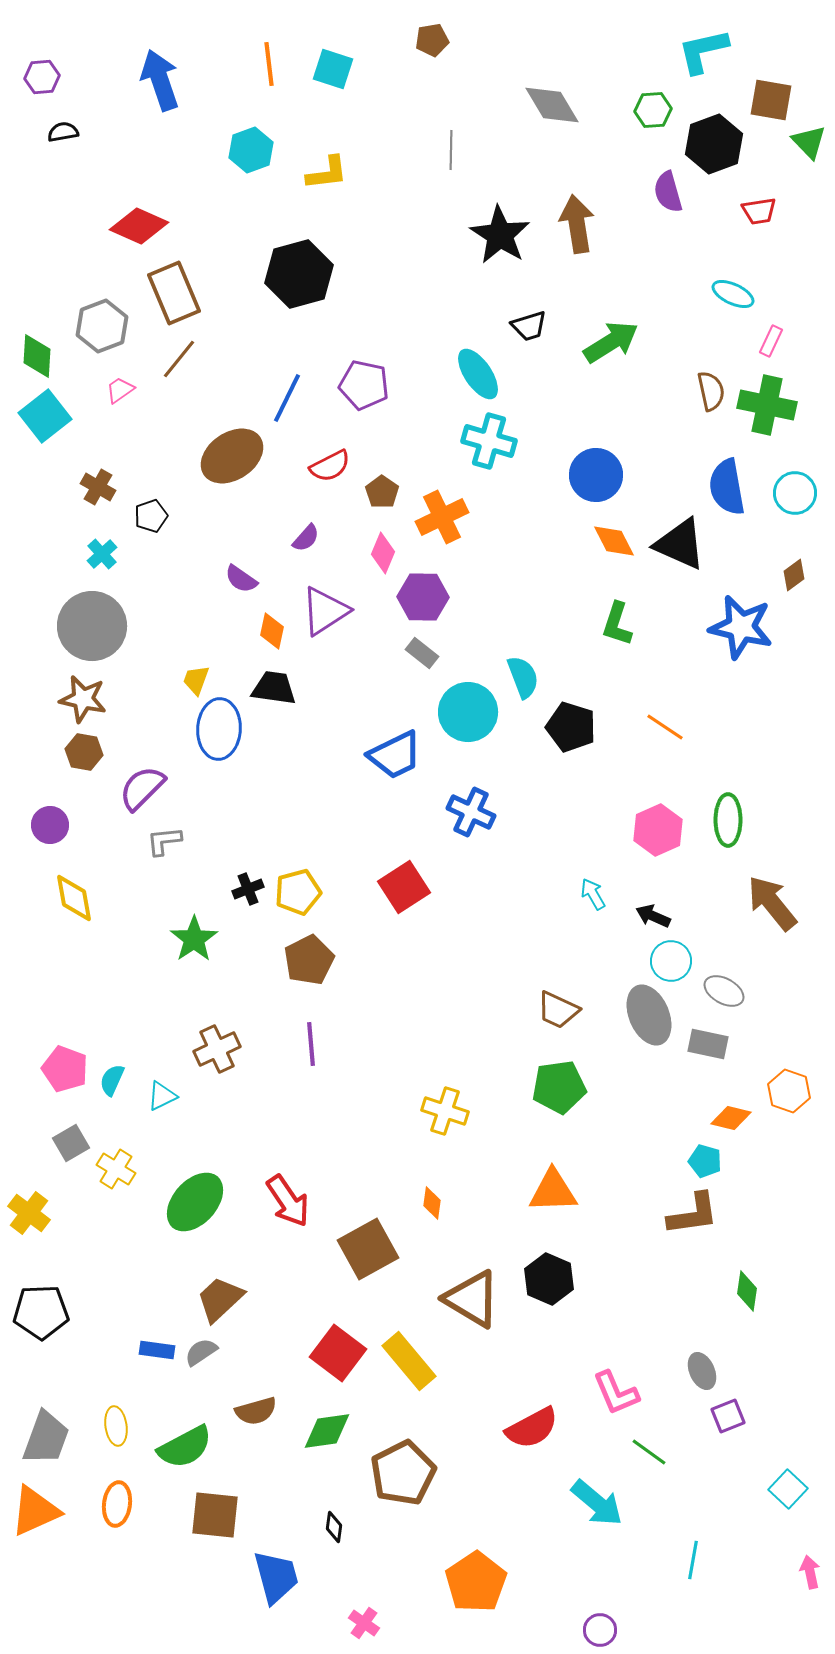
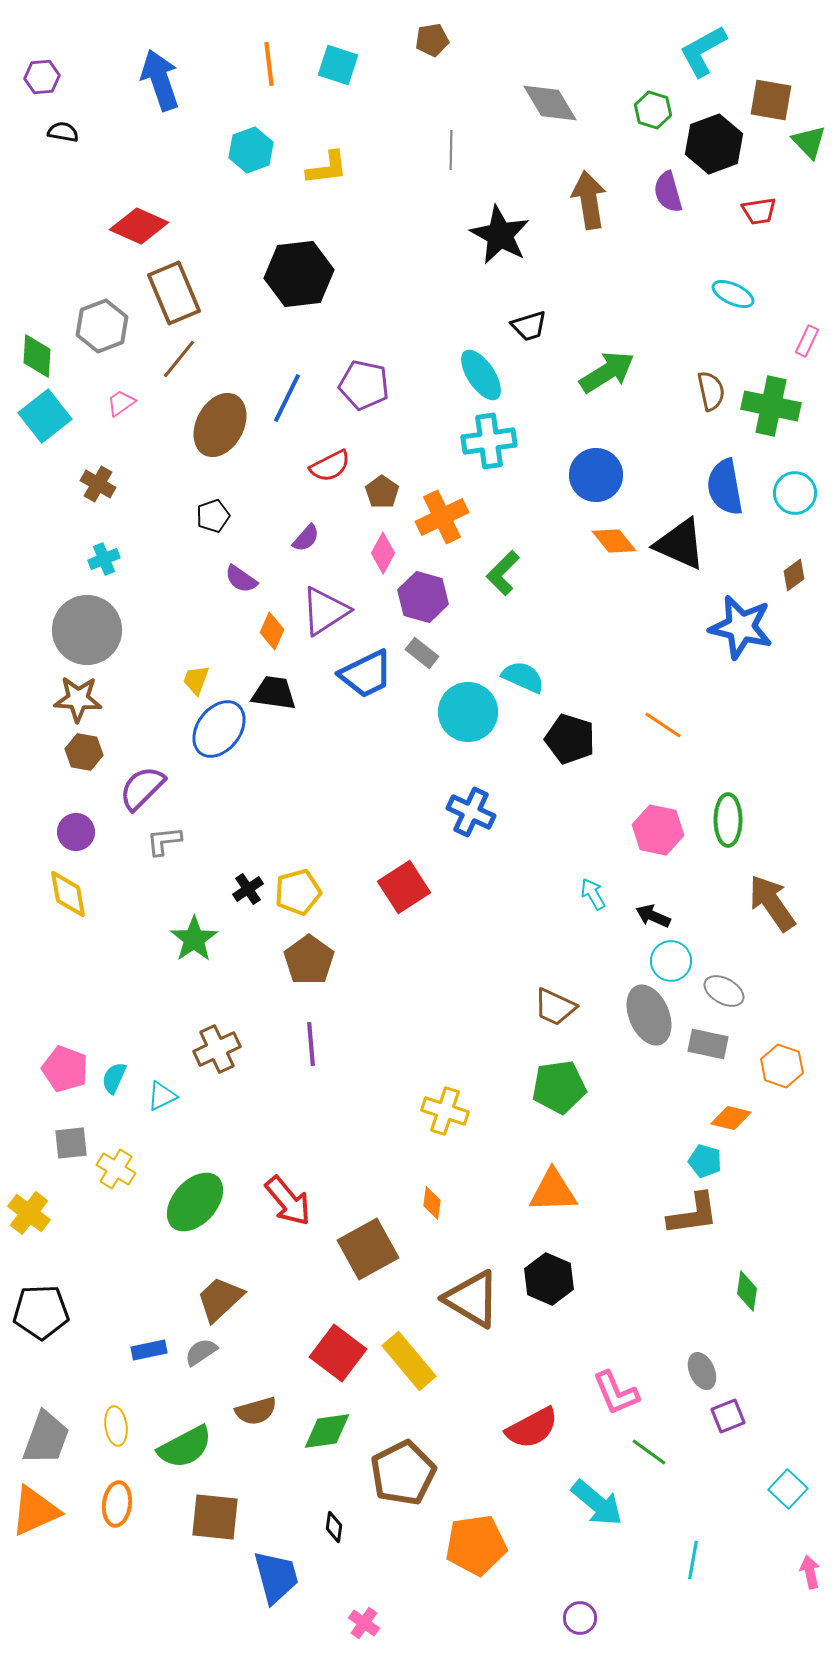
cyan L-shape at (703, 51): rotated 16 degrees counterclockwise
cyan square at (333, 69): moved 5 px right, 4 px up
gray diamond at (552, 105): moved 2 px left, 2 px up
green hexagon at (653, 110): rotated 21 degrees clockwise
black semicircle at (63, 132): rotated 20 degrees clockwise
yellow L-shape at (327, 173): moved 5 px up
brown arrow at (577, 224): moved 12 px right, 24 px up
black star at (500, 235): rotated 4 degrees counterclockwise
black hexagon at (299, 274): rotated 8 degrees clockwise
pink rectangle at (771, 341): moved 36 px right
green arrow at (611, 342): moved 4 px left, 30 px down
cyan ellipse at (478, 374): moved 3 px right, 1 px down
pink trapezoid at (120, 390): moved 1 px right, 13 px down
green cross at (767, 405): moved 4 px right, 1 px down
cyan cross at (489, 441): rotated 24 degrees counterclockwise
brown ellipse at (232, 456): moved 12 px left, 31 px up; rotated 28 degrees counterclockwise
brown cross at (98, 487): moved 3 px up
blue semicircle at (727, 487): moved 2 px left
black pentagon at (151, 516): moved 62 px right
orange diamond at (614, 541): rotated 12 degrees counterclockwise
pink diamond at (383, 553): rotated 6 degrees clockwise
cyan cross at (102, 554): moved 2 px right, 5 px down; rotated 20 degrees clockwise
purple hexagon at (423, 597): rotated 15 degrees clockwise
green L-shape at (617, 624): moved 114 px left, 51 px up; rotated 27 degrees clockwise
gray circle at (92, 626): moved 5 px left, 4 px down
orange diamond at (272, 631): rotated 12 degrees clockwise
cyan semicircle at (523, 677): rotated 45 degrees counterclockwise
black trapezoid at (274, 688): moved 5 px down
brown star at (83, 699): moved 5 px left; rotated 9 degrees counterclockwise
black pentagon at (571, 727): moved 1 px left, 12 px down
orange line at (665, 727): moved 2 px left, 2 px up
blue ellipse at (219, 729): rotated 34 degrees clockwise
blue trapezoid at (395, 755): moved 29 px left, 81 px up
purple circle at (50, 825): moved 26 px right, 7 px down
pink hexagon at (658, 830): rotated 24 degrees counterclockwise
black cross at (248, 889): rotated 12 degrees counterclockwise
yellow diamond at (74, 898): moved 6 px left, 4 px up
brown arrow at (772, 903): rotated 4 degrees clockwise
brown pentagon at (309, 960): rotated 9 degrees counterclockwise
brown trapezoid at (558, 1010): moved 3 px left, 3 px up
cyan semicircle at (112, 1080): moved 2 px right, 2 px up
orange hexagon at (789, 1091): moved 7 px left, 25 px up
gray square at (71, 1143): rotated 24 degrees clockwise
red arrow at (288, 1201): rotated 6 degrees counterclockwise
blue rectangle at (157, 1350): moved 8 px left; rotated 20 degrees counterclockwise
brown square at (215, 1515): moved 2 px down
orange pentagon at (476, 1582): moved 37 px up; rotated 26 degrees clockwise
purple circle at (600, 1630): moved 20 px left, 12 px up
